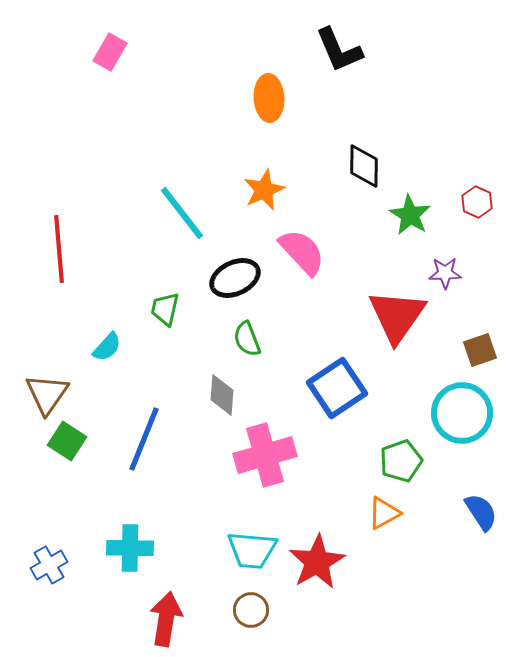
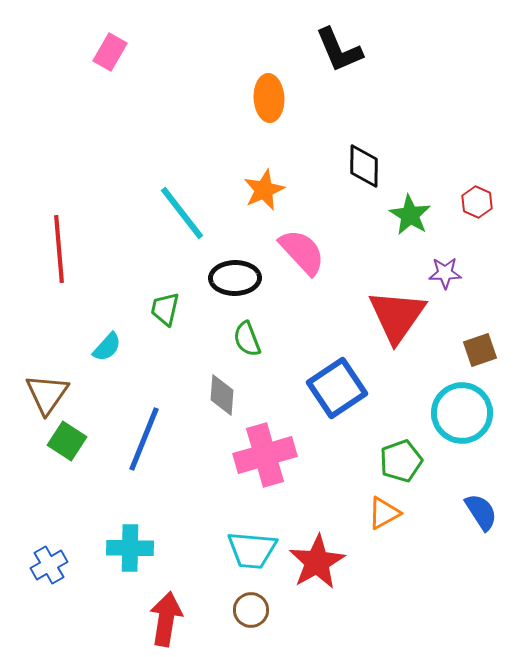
black ellipse: rotated 24 degrees clockwise
